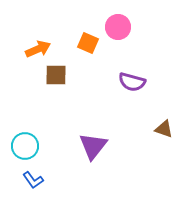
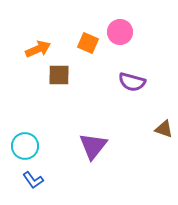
pink circle: moved 2 px right, 5 px down
brown square: moved 3 px right
